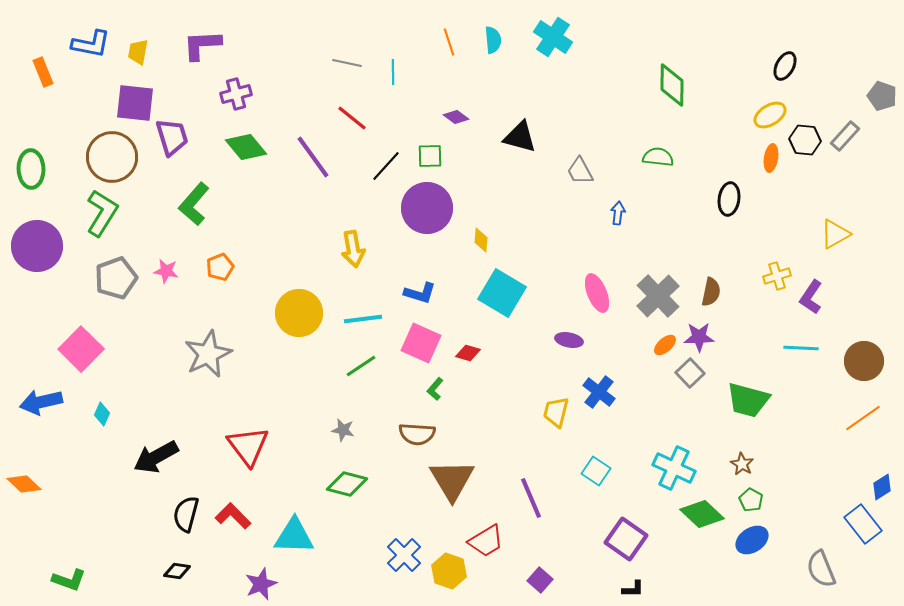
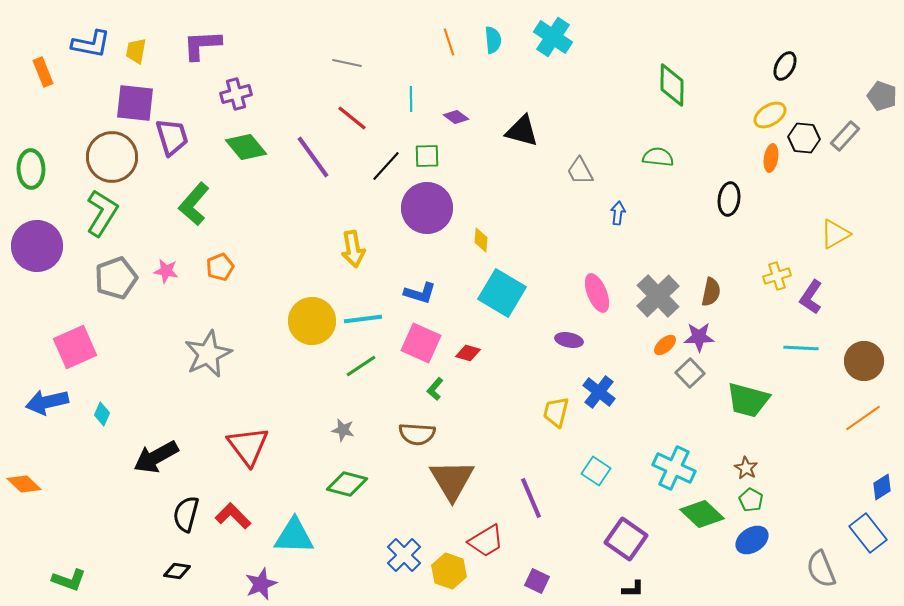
yellow trapezoid at (138, 52): moved 2 px left, 1 px up
cyan line at (393, 72): moved 18 px right, 27 px down
black triangle at (520, 137): moved 2 px right, 6 px up
black hexagon at (805, 140): moved 1 px left, 2 px up
green square at (430, 156): moved 3 px left
yellow circle at (299, 313): moved 13 px right, 8 px down
pink square at (81, 349): moved 6 px left, 2 px up; rotated 21 degrees clockwise
blue arrow at (41, 402): moved 6 px right
brown star at (742, 464): moved 4 px right, 4 px down
blue rectangle at (863, 524): moved 5 px right, 9 px down
purple square at (540, 580): moved 3 px left, 1 px down; rotated 15 degrees counterclockwise
